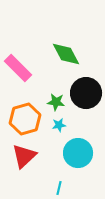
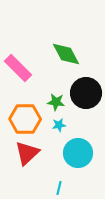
orange hexagon: rotated 16 degrees clockwise
red triangle: moved 3 px right, 3 px up
